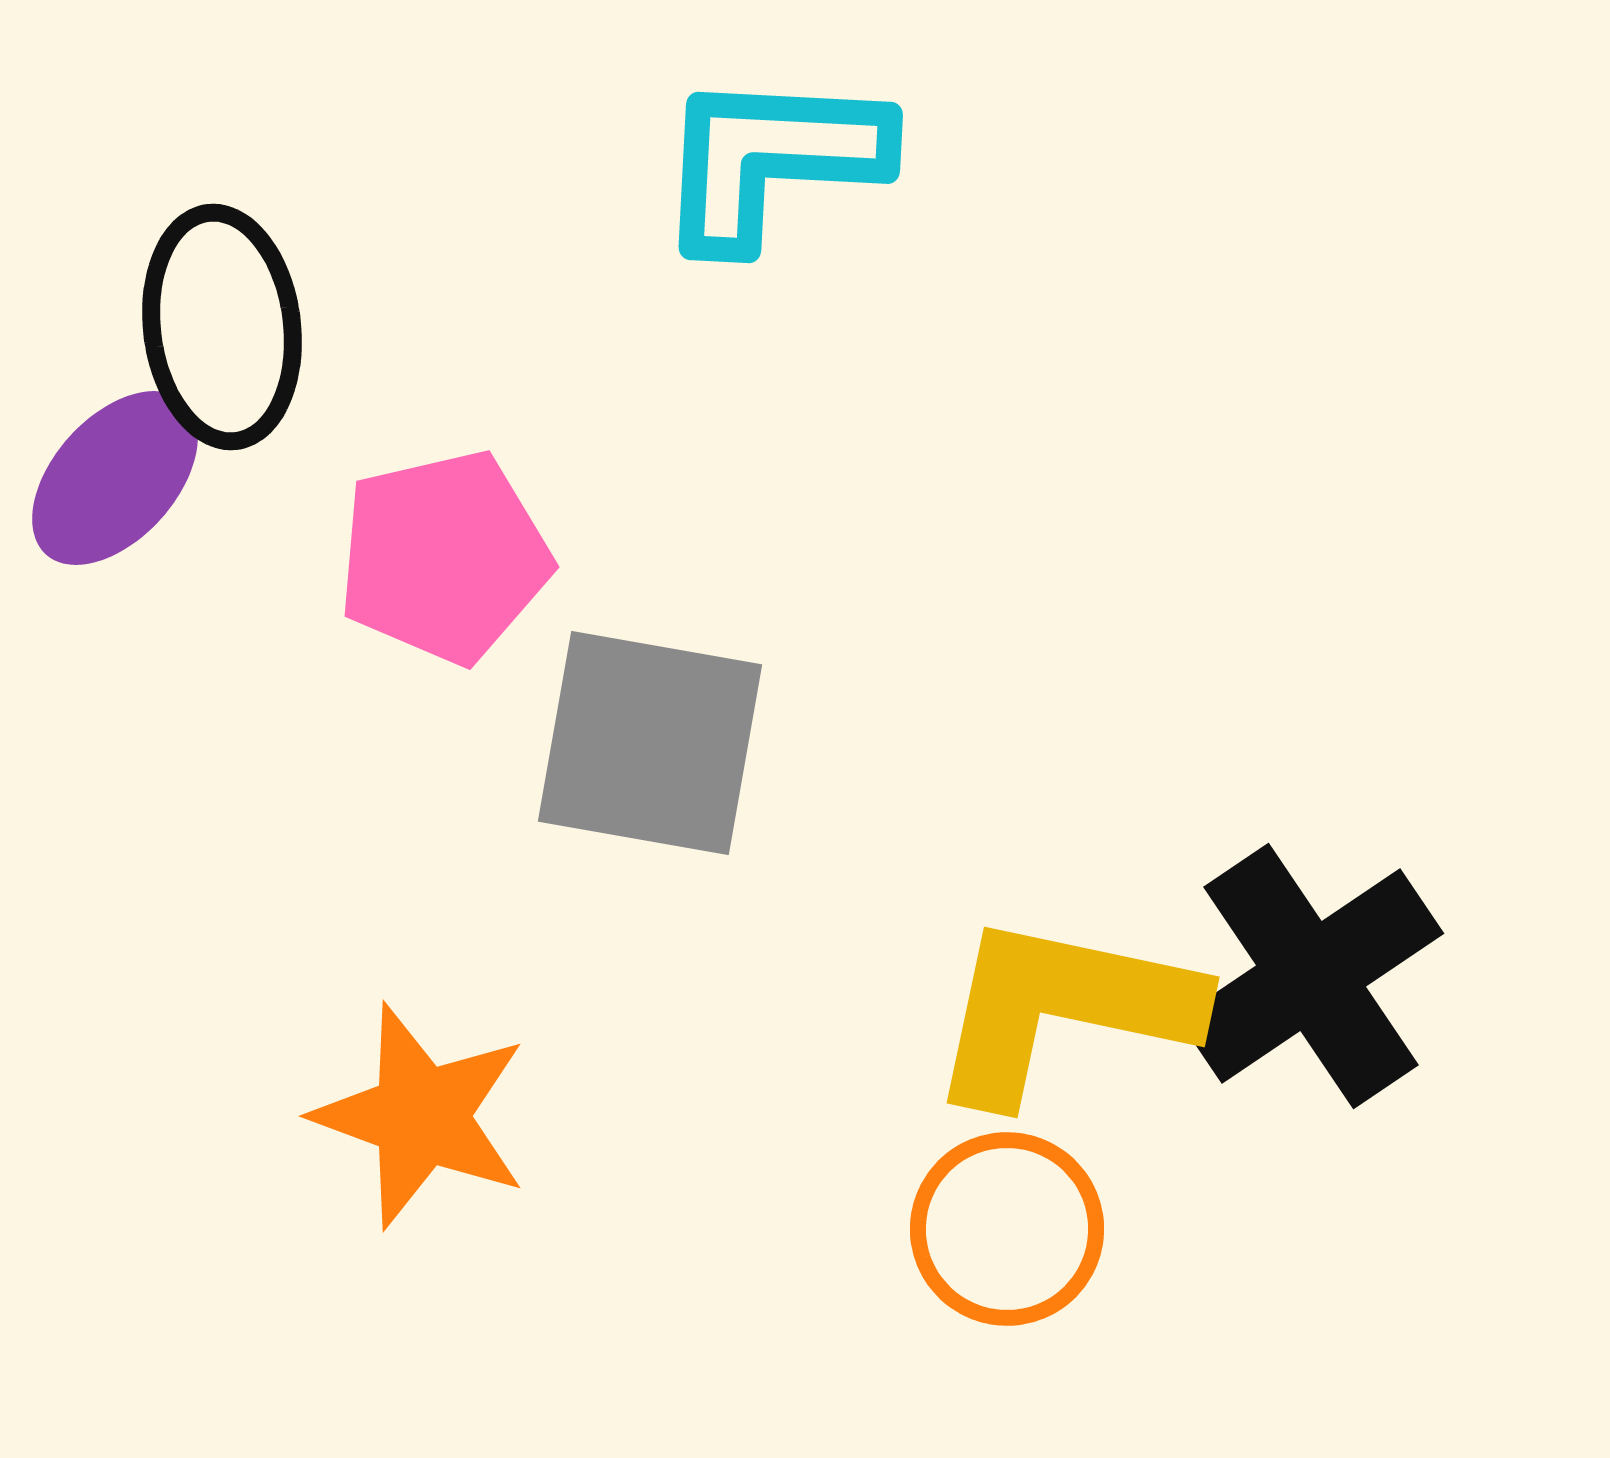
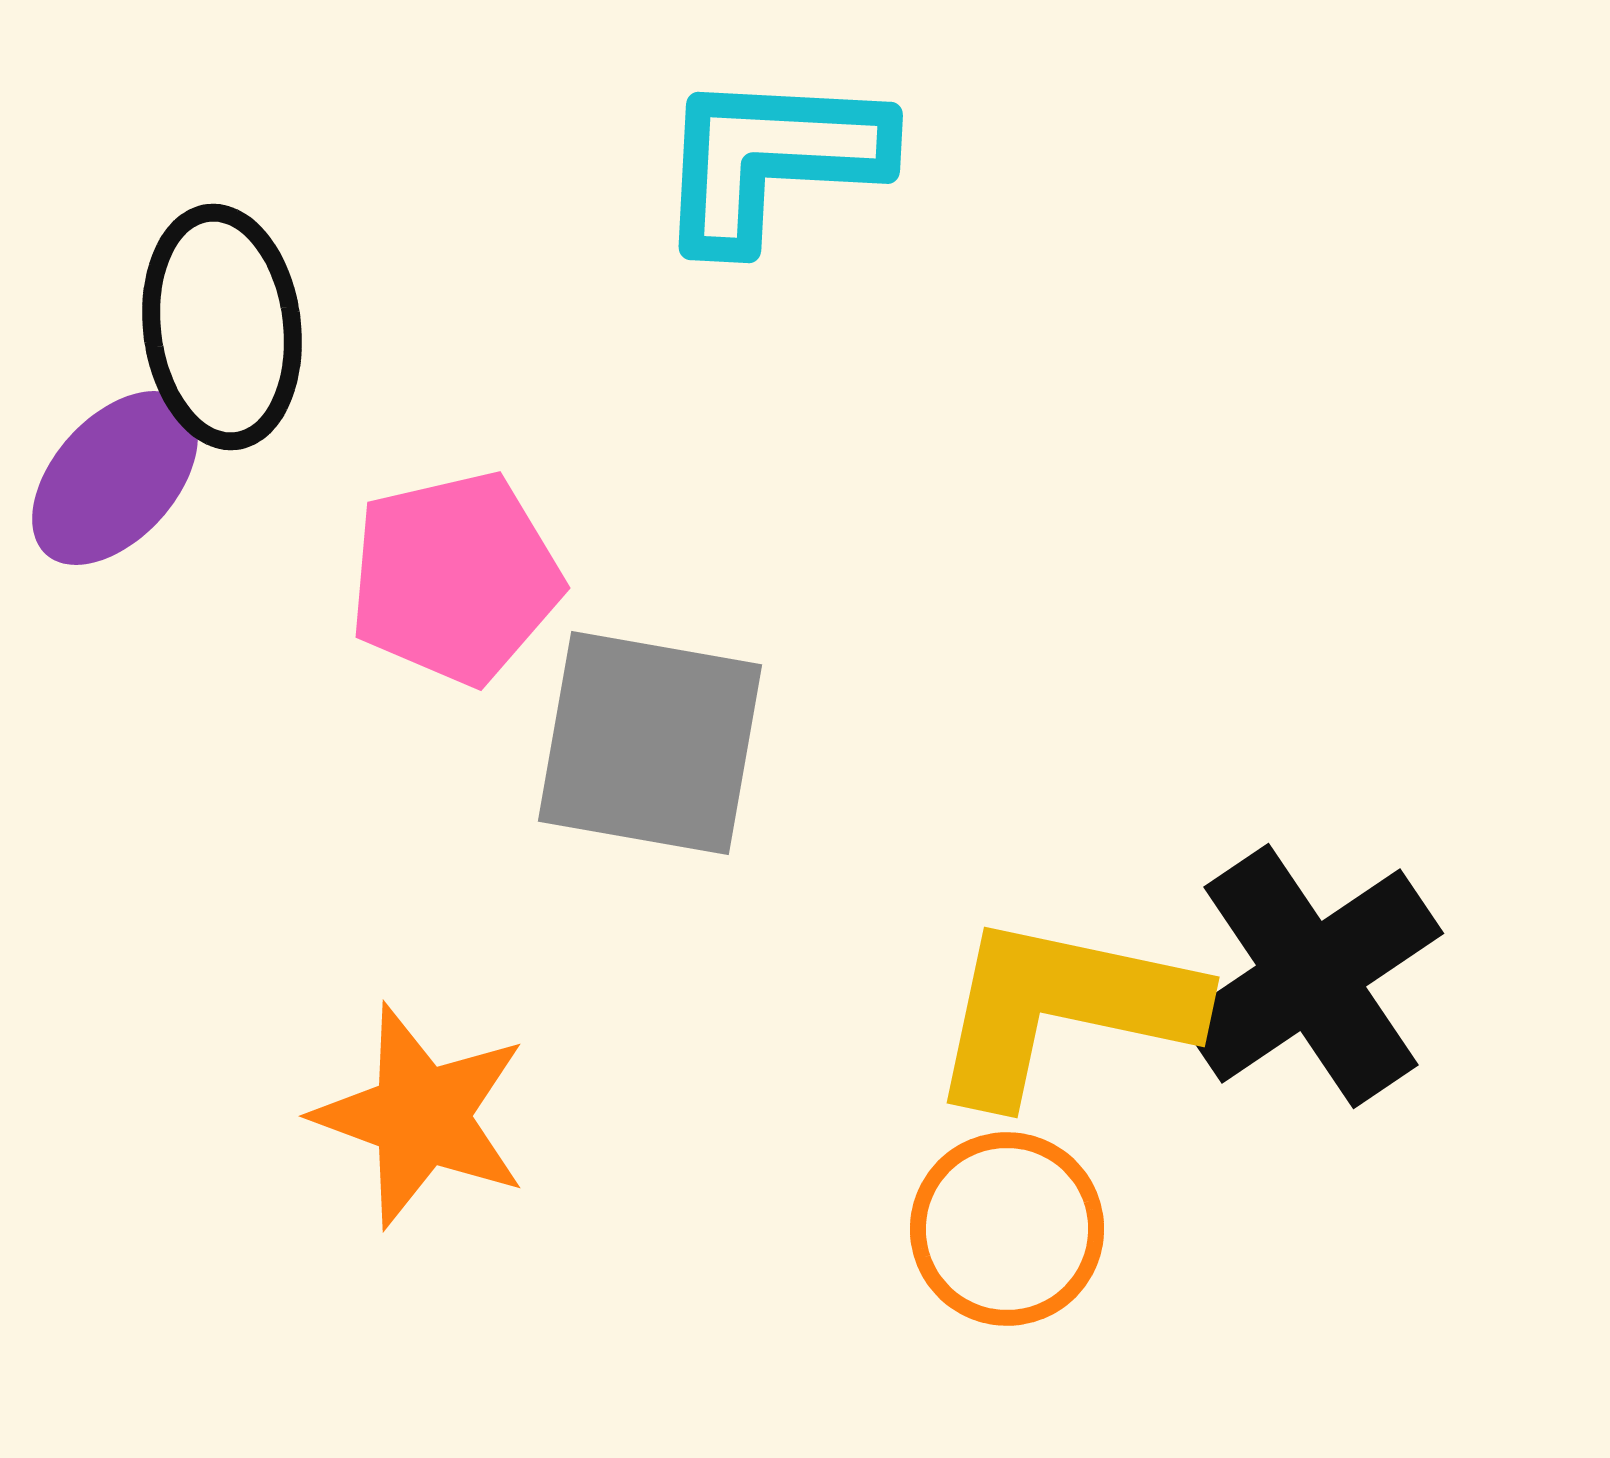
pink pentagon: moved 11 px right, 21 px down
